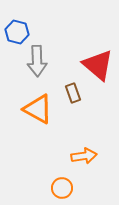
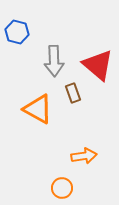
gray arrow: moved 17 px right
